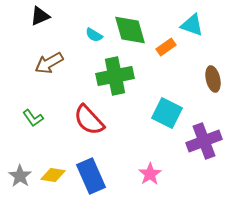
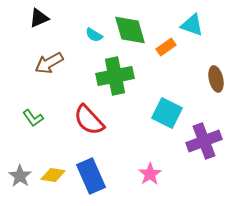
black triangle: moved 1 px left, 2 px down
brown ellipse: moved 3 px right
